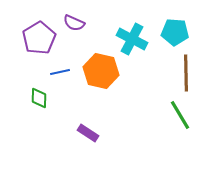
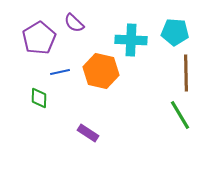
purple semicircle: rotated 20 degrees clockwise
cyan cross: moved 1 px left, 1 px down; rotated 24 degrees counterclockwise
